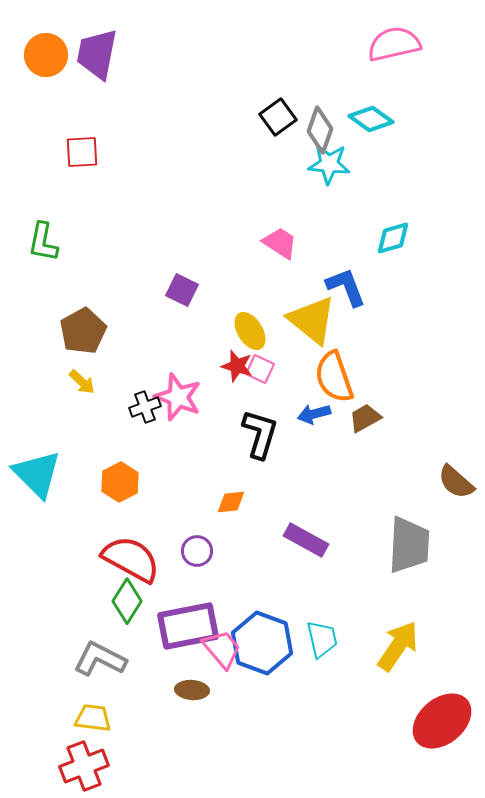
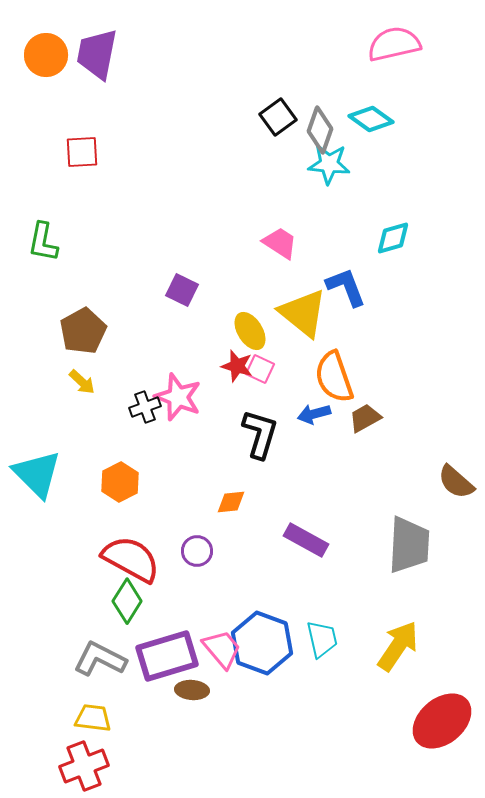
yellow triangle at (312, 320): moved 9 px left, 7 px up
purple rectangle at (188, 626): moved 21 px left, 30 px down; rotated 6 degrees counterclockwise
